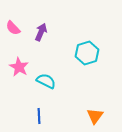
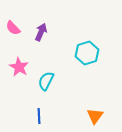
cyan semicircle: rotated 90 degrees counterclockwise
